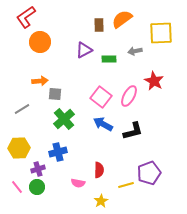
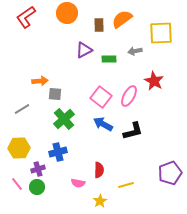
orange circle: moved 27 px right, 29 px up
purple pentagon: moved 21 px right
pink line: moved 3 px up
yellow star: moved 1 px left
